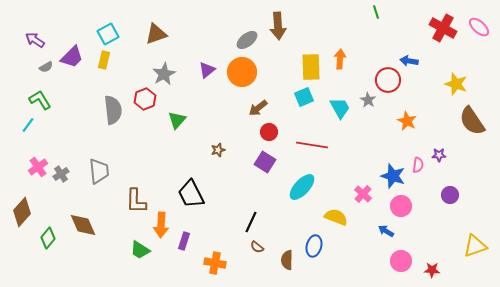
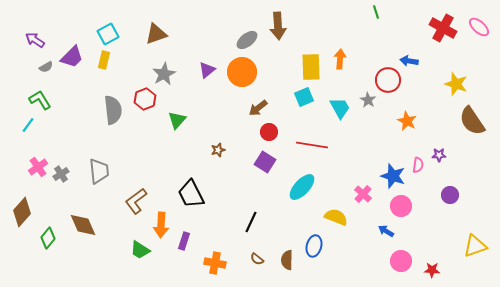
brown L-shape at (136, 201): rotated 52 degrees clockwise
brown semicircle at (257, 247): moved 12 px down
